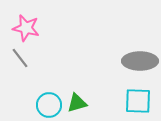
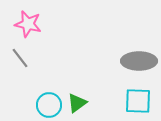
pink star: moved 2 px right, 4 px up
gray ellipse: moved 1 px left
green triangle: rotated 20 degrees counterclockwise
